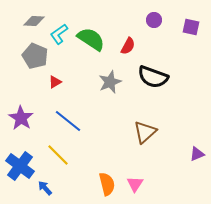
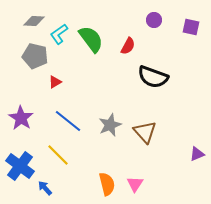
green semicircle: rotated 20 degrees clockwise
gray pentagon: rotated 10 degrees counterclockwise
gray star: moved 43 px down
brown triangle: rotated 30 degrees counterclockwise
